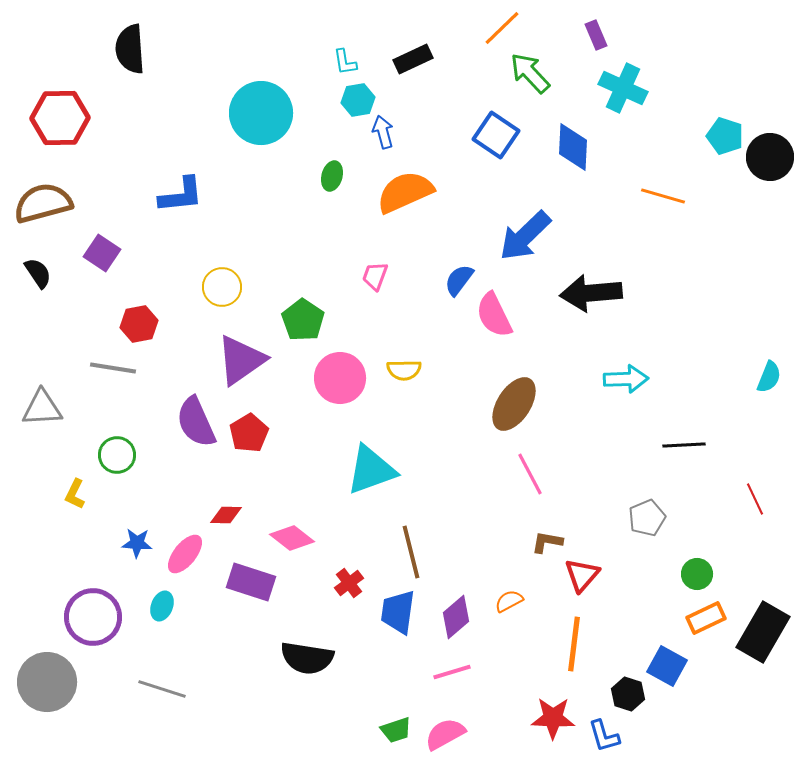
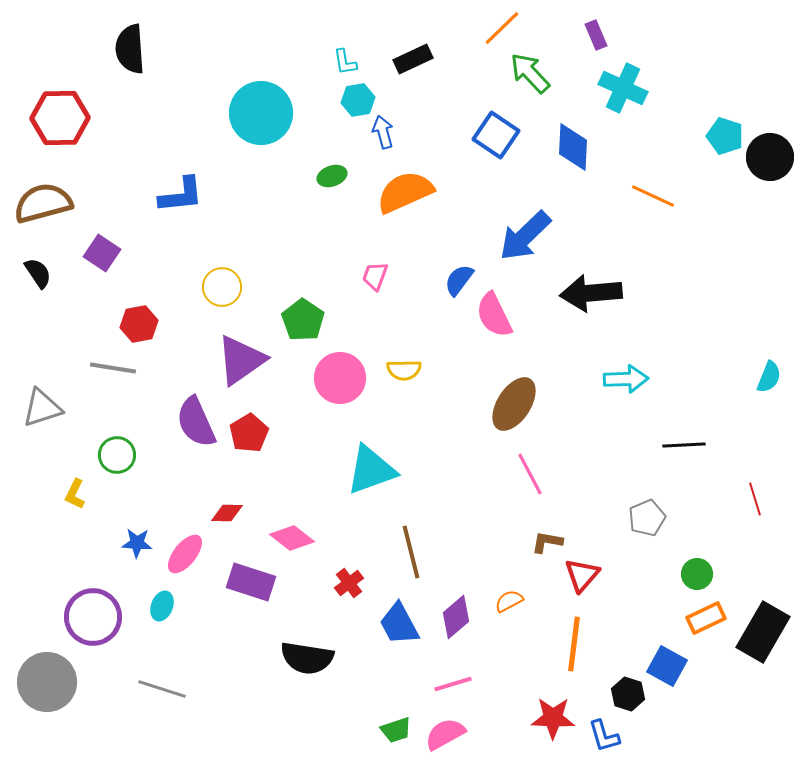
green ellipse at (332, 176): rotated 56 degrees clockwise
orange line at (663, 196): moved 10 px left; rotated 9 degrees clockwise
gray triangle at (42, 408): rotated 15 degrees counterclockwise
red line at (755, 499): rotated 8 degrees clockwise
red diamond at (226, 515): moved 1 px right, 2 px up
blue trapezoid at (398, 612): moved 1 px right, 12 px down; rotated 36 degrees counterclockwise
pink line at (452, 672): moved 1 px right, 12 px down
